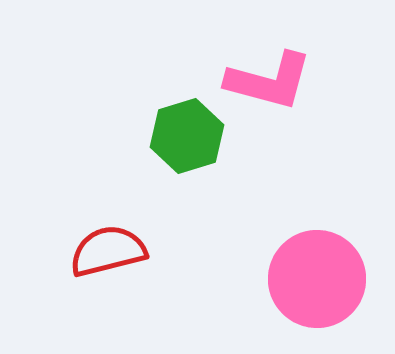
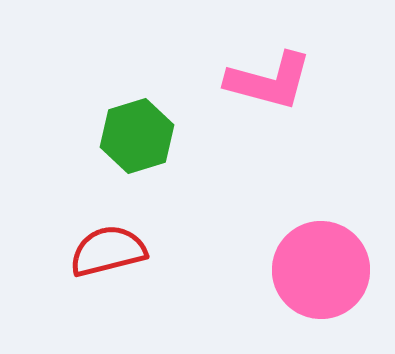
green hexagon: moved 50 px left
pink circle: moved 4 px right, 9 px up
